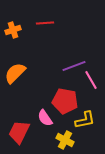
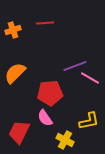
purple line: moved 1 px right
pink line: moved 1 px left, 2 px up; rotated 30 degrees counterclockwise
red pentagon: moved 15 px left, 8 px up; rotated 15 degrees counterclockwise
yellow L-shape: moved 4 px right, 1 px down
